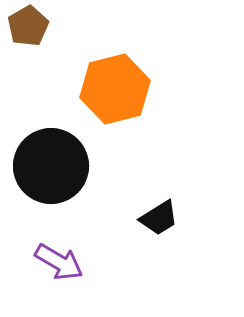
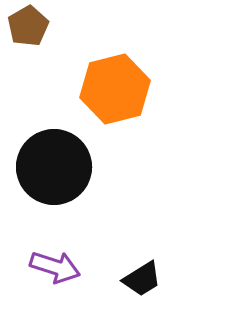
black circle: moved 3 px right, 1 px down
black trapezoid: moved 17 px left, 61 px down
purple arrow: moved 4 px left, 5 px down; rotated 12 degrees counterclockwise
